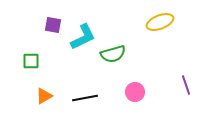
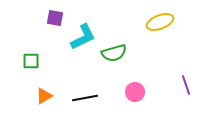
purple square: moved 2 px right, 7 px up
green semicircle: moved 1 px right, 1 px up
